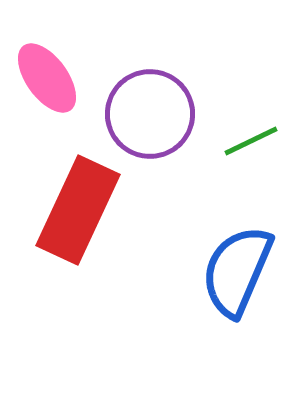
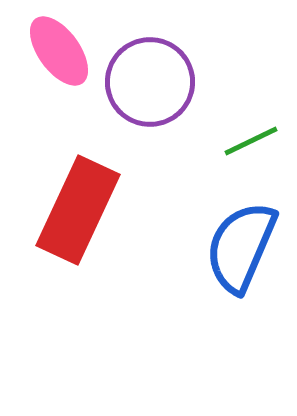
pink ellipse: moved 12 px right, 27 px up
purple circle: moved 32 px up
blue semicircle: moved 4 px right, 24 px up
